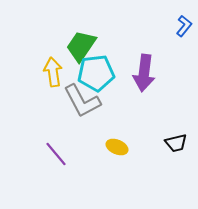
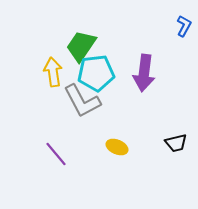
blue L-shape: rotated 10 degrees counterclockwise
